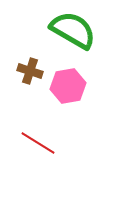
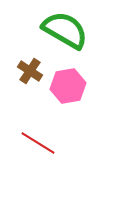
green semicircle: moved 8 px left
brown cross: rotated 15 degrees clockwise
